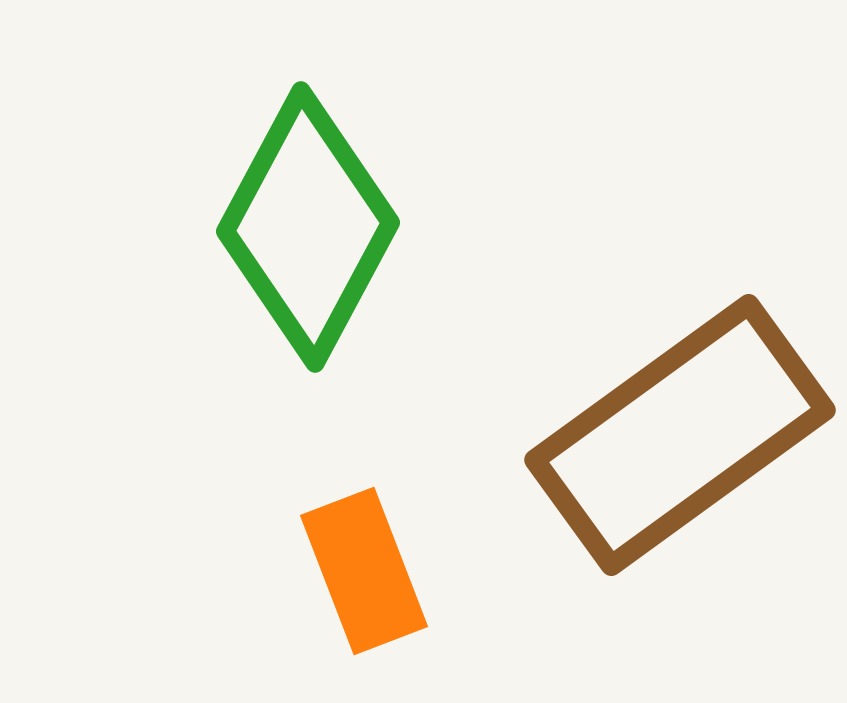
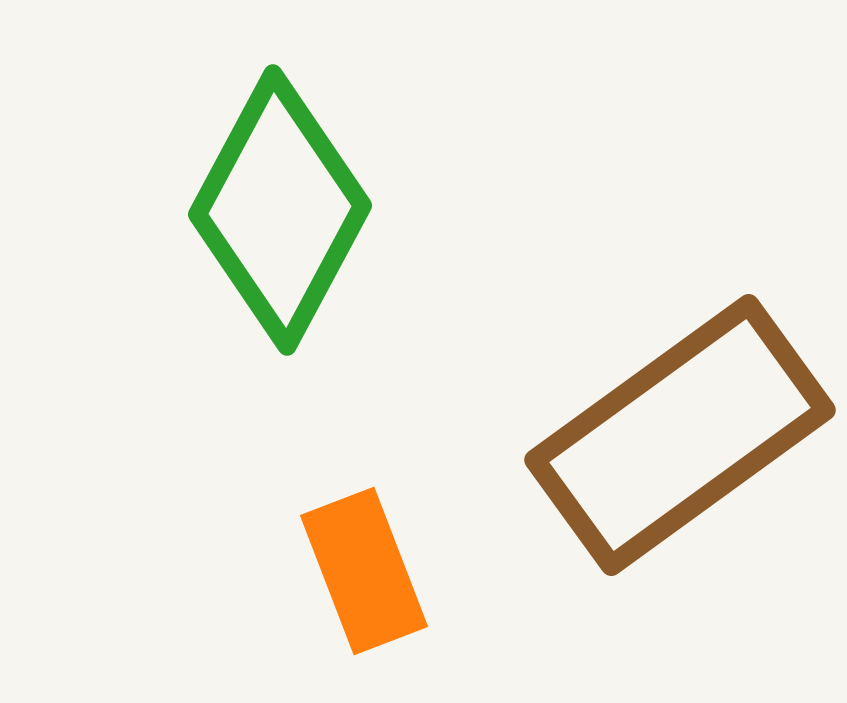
green diamond: moved 28 px left, 17 px up
